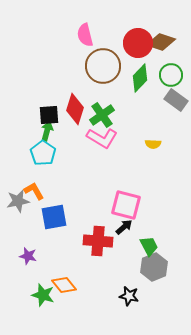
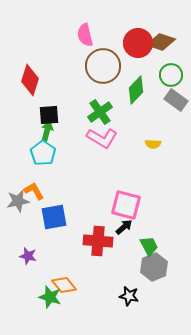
green diamond: moved 4 px left, 12 px down
red diamond: moved 45 px left, 29 px up
green cross: moved 2 px left, 3 px up
green star: moved 7 px right, 2 px down
